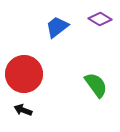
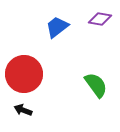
purple diamond: rotated 20 degrees counterclockwise
